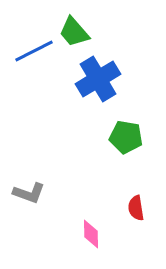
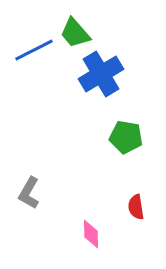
green trapezoid: moved 1 px right, 1 px down
blue line: moved 1 px up
blue cross: moved 3 px right, 5 px up
gray L-shape: rotated 100 degrees clockwise
red semicircle: moved 1 px up
